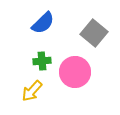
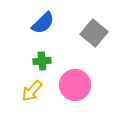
pink circle: moved 13 px down
